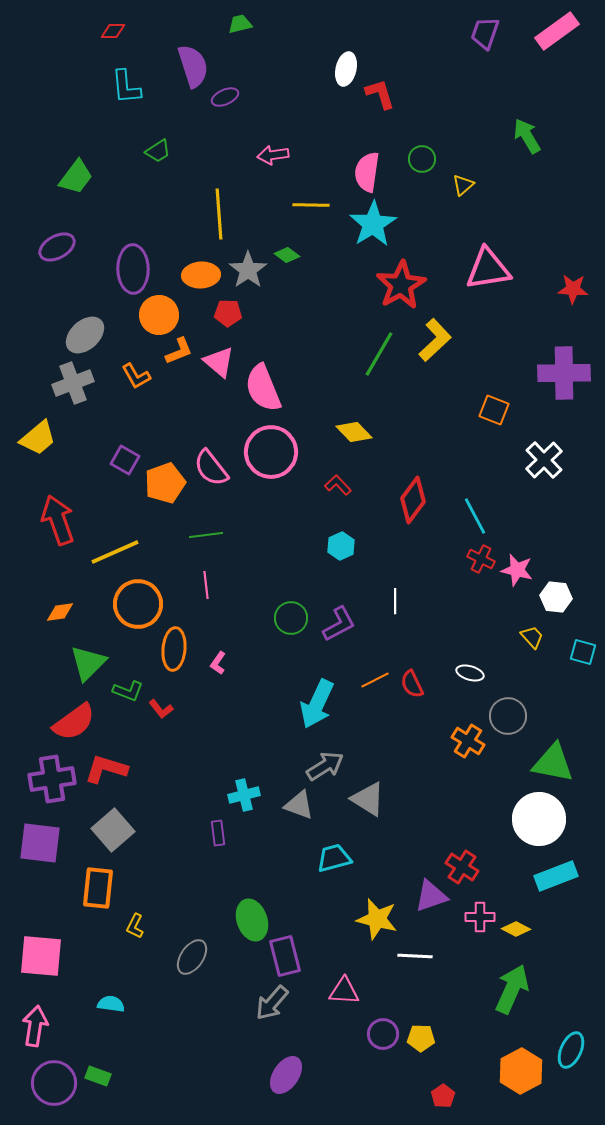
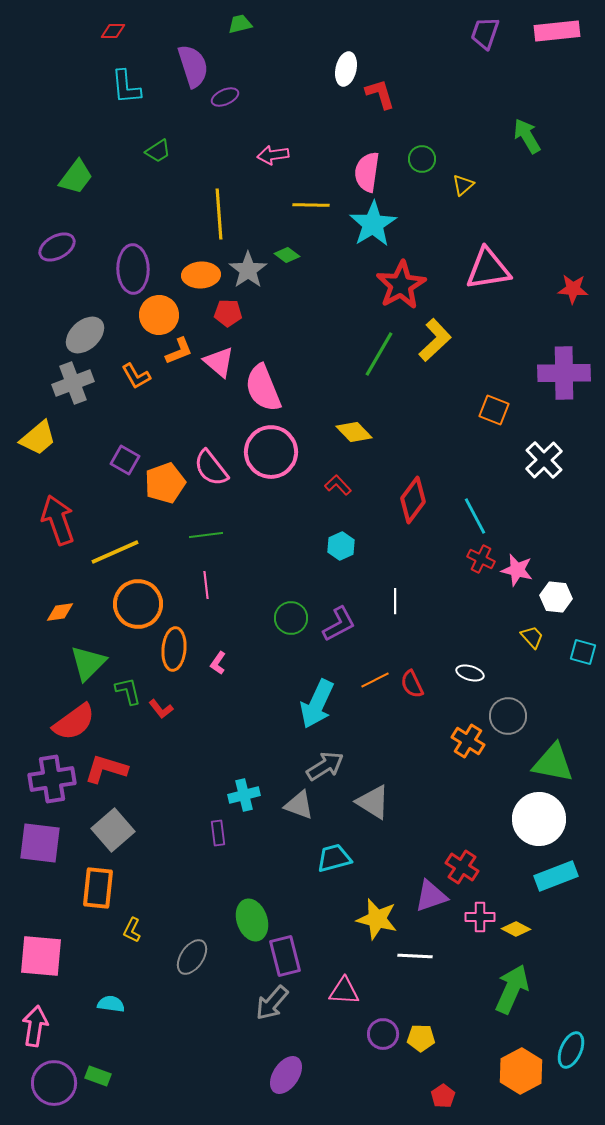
pink rectangle at (557, 31): rotated 30 degrees clockwise
green L-shape at (128, 691): rotated 124 degrees counterclockwise
gray triangle at (368, 799): moved 5 px right, 3 px down
yellow L-shape at (135, 926): moved 3 px left, 4 px down
